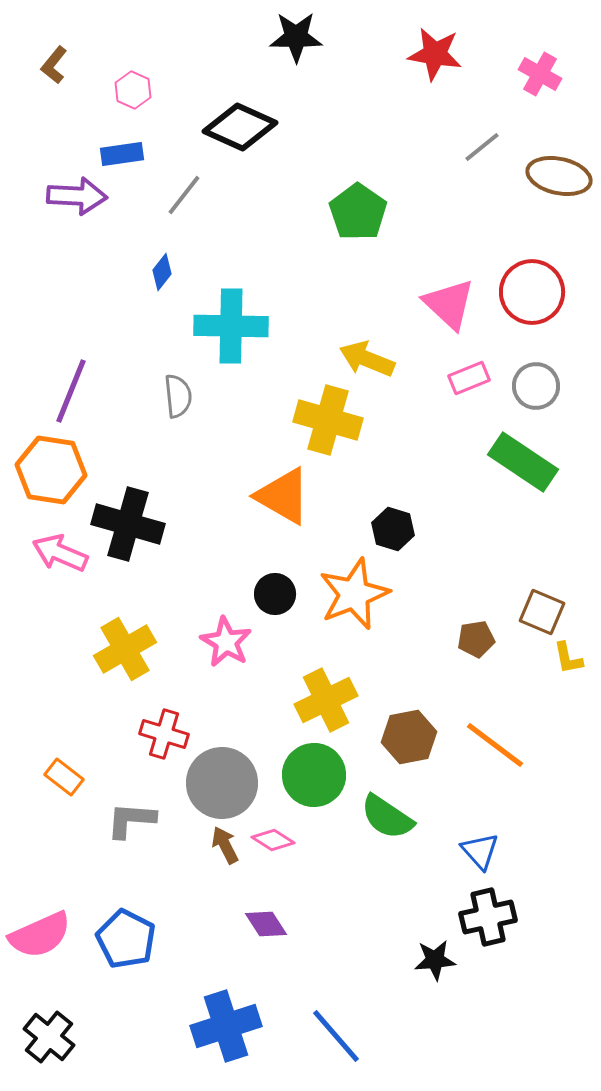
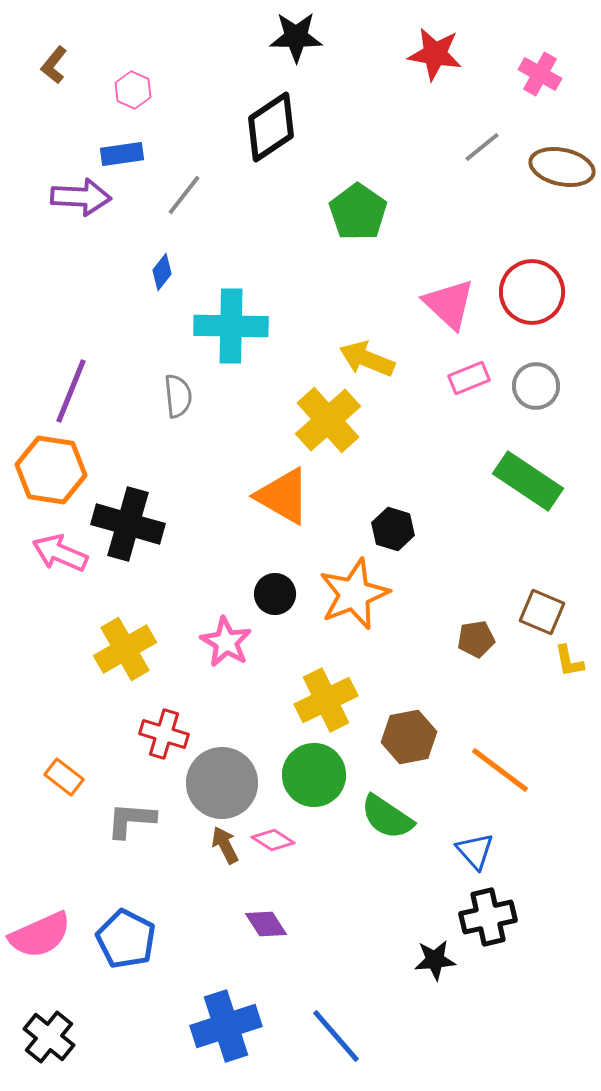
black diamond at (240, 127): moved 31 px right; rotated 58 degrees counterclockwise
brown ellipse at (559, 176): moved 3 px right, 9 px up
purple arrow at (77, 196): moved 4 px right, 1 px down
yellow cross at (328, 420): rotated 32 degrees clockwise
green rectangle at (523, 462): moved 5 px right, 19 px down
yellow L-shape at (568, 658): moved 1 px right, 3 px down
orange line at (495, 745): moved 5 px right, 25 px down
blue triangle at (480, 851): moved 5 px left
